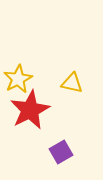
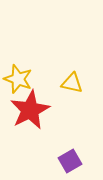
yellow star: rotated 24 degrees counterclockwise
purple square: moved 9 px right, 9 px down
